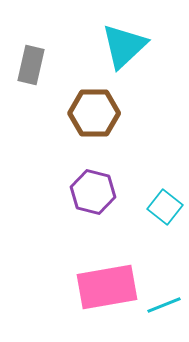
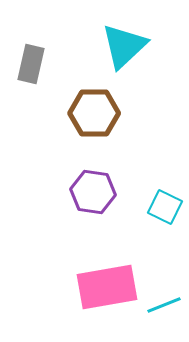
gray rectangle: moved 1 px up
purple hexagon: rotated 6 degrees counterclockwise
cyan square: rotated 12 degrees counterclockwise
